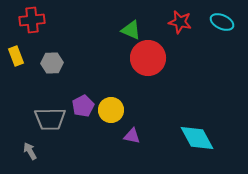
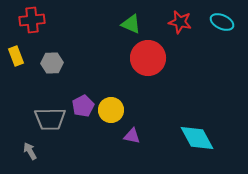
green triangle: moved 6 px up
